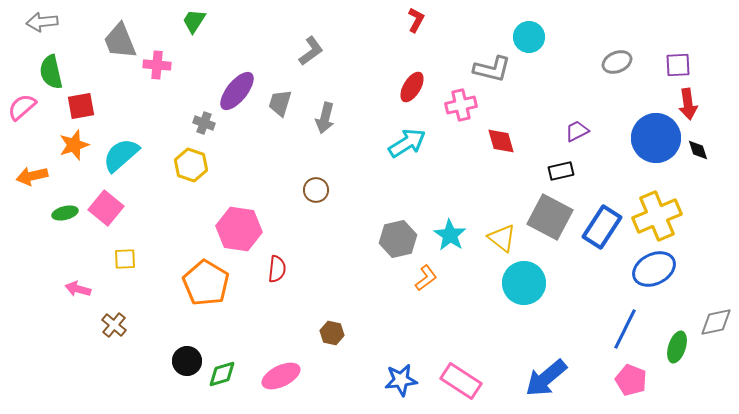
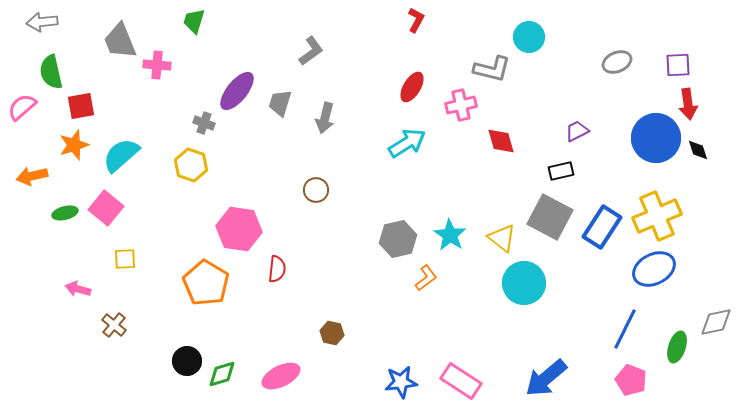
green trapezoid at (194, 21): rotated 16 degrees counterclockwise
blue star at (401, 380): moved 2 px down
